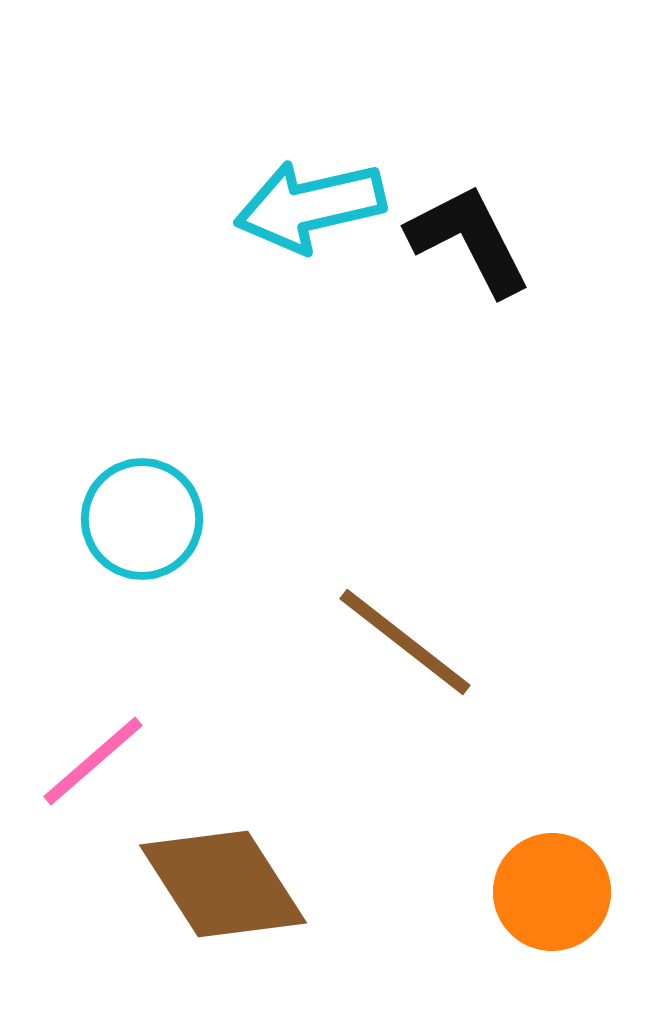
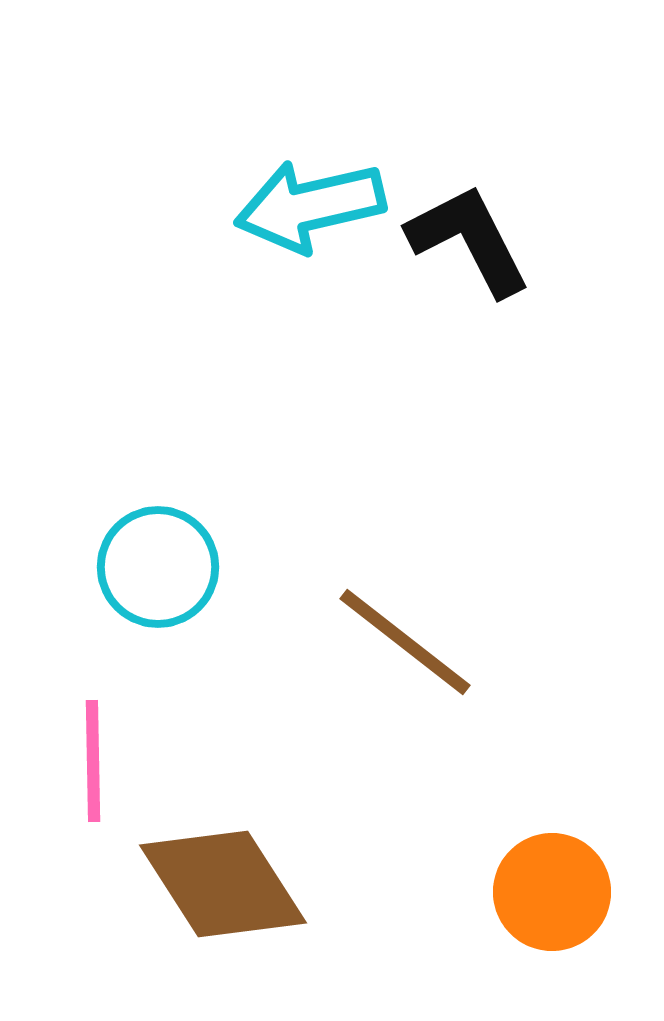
cyan circle: moved 16 px right, 48 px down
pink line: rotated 50 degrees counterclockwise
